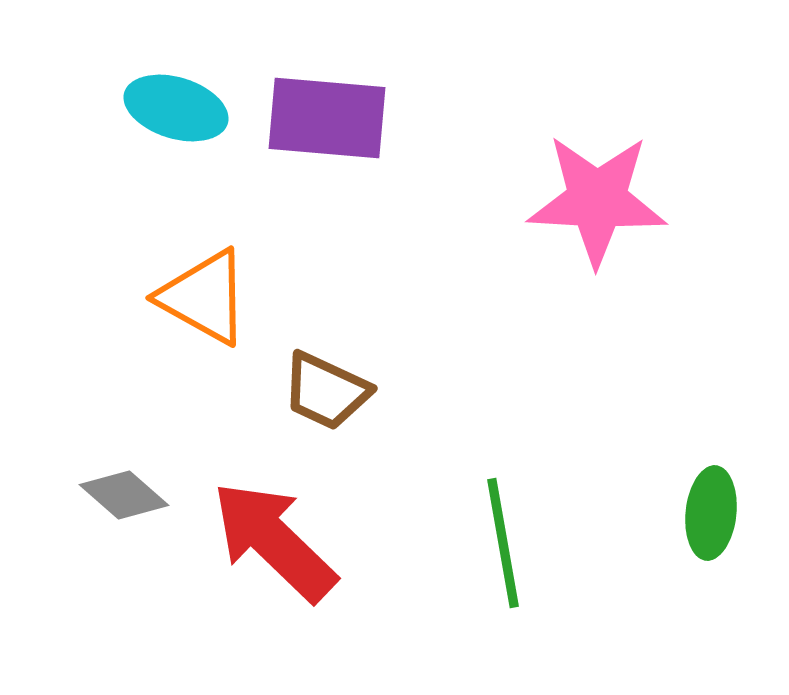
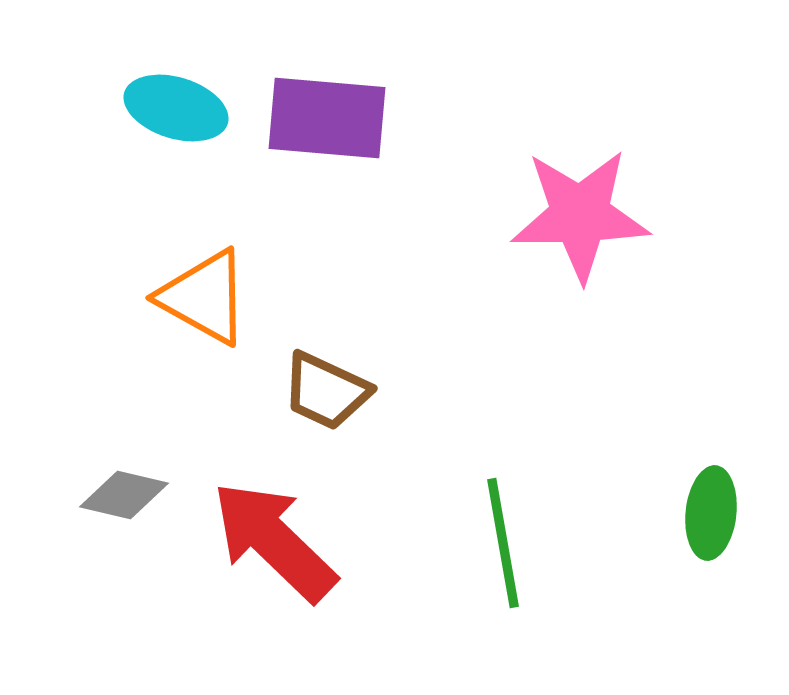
pink star: moved 17 px left, 15 px down; rotated 4 degrees counterclockwise
gray diamond: rotated 28 degrees counterclockwise
